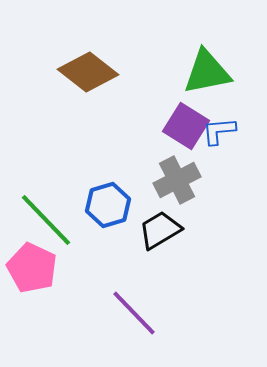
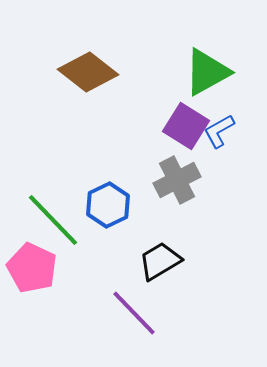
green triangle: rotated 18 degrees counterclockwise
blue L-shape: rotated 24 degrees counterclockwise
blue hexagon: rotated 9 degrees counterclockwise
green line: moved 7 px right
black trapezoid: moved 31 px down
